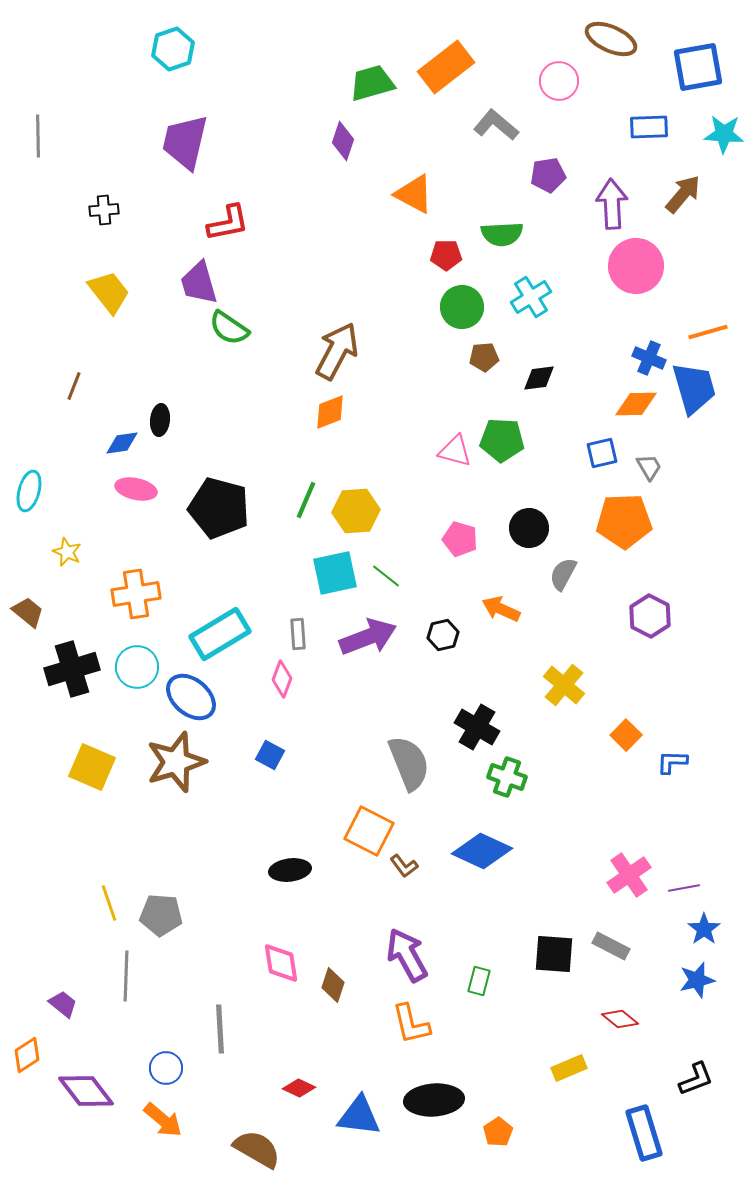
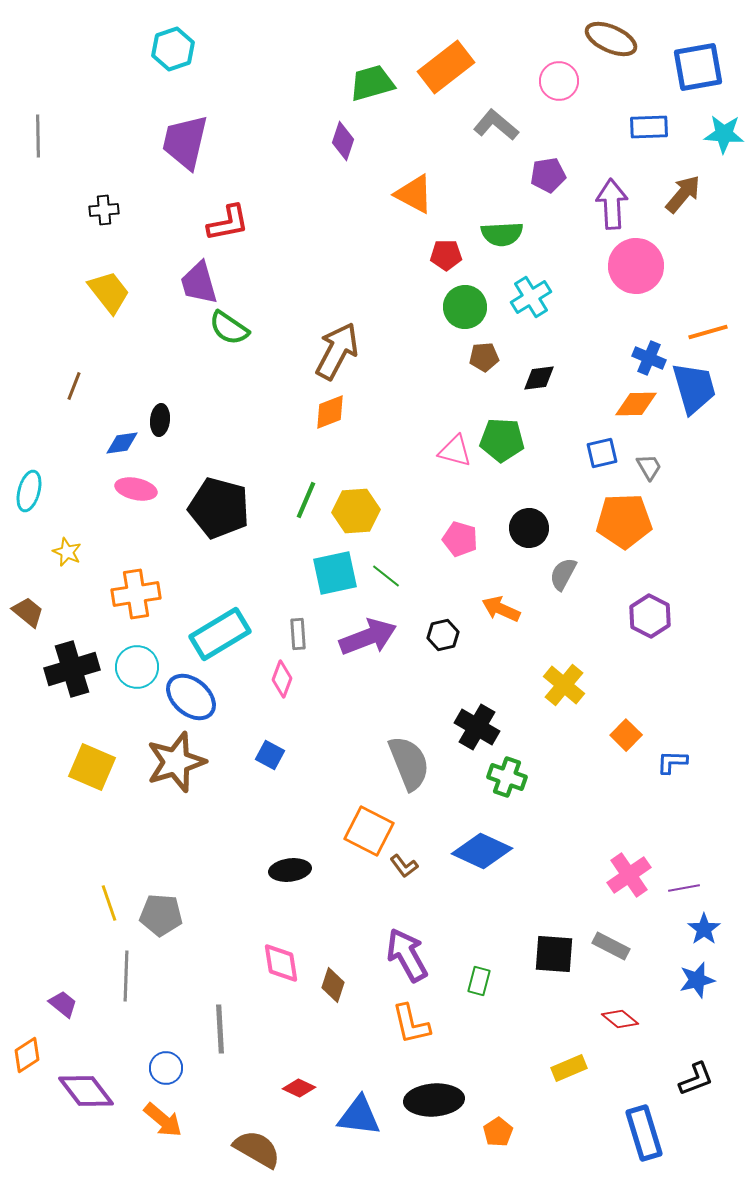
green circle at (462, 307): moved 3 px right
